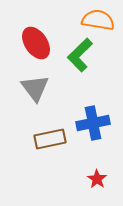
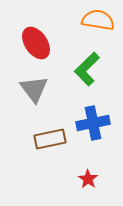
green L-shape: moved 7 px right, 14 px down
gray triangle: moved 1 px left, 1 px down
red star: moved 9 px left
